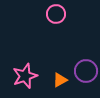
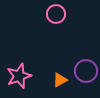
pink star: moved 6 px left
